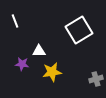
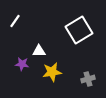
white line: rotated 56 degrees clockwise
gray cross: moved 8 px left
